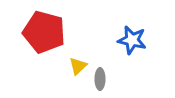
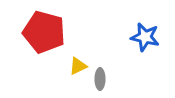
blue star: moved 13 px right, 3 px up
yellow triangle: rotated 18 degrees clockwise
